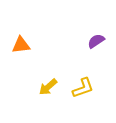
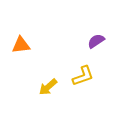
yellow L-shape: moved 12 px up
